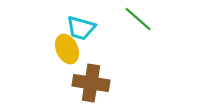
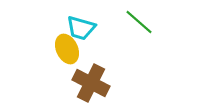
green line: moved 1 px right, 3 px down
brown cross: rotated 18 degrees clockwise
